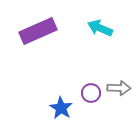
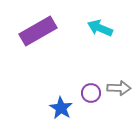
purple rectangle: rotated 6 degrees counterclockwise
